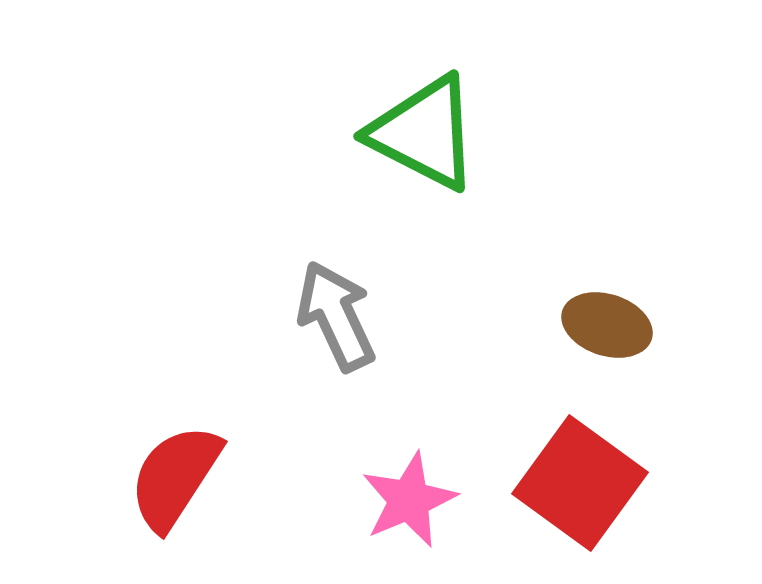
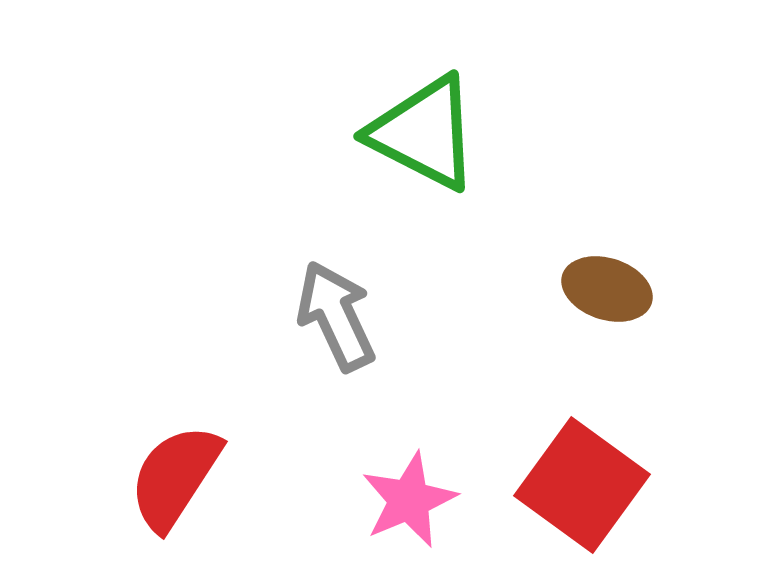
brown ellipse: moved 36 px up
red square: moved 2 px right, 2 px down
